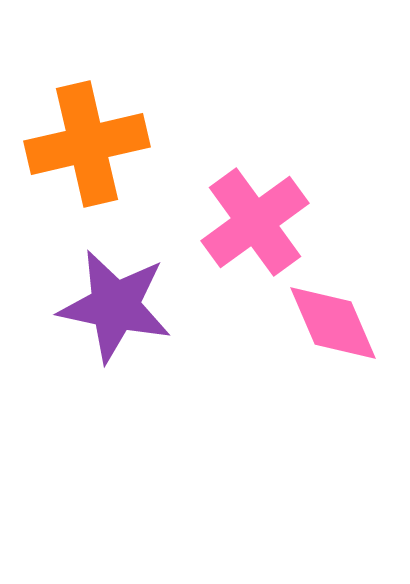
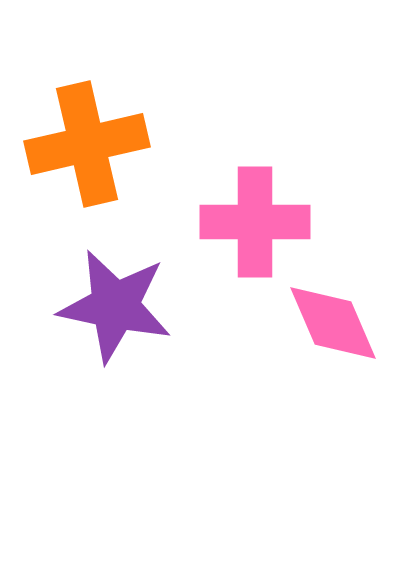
pink cross: rotated 36 degrees clockwise
